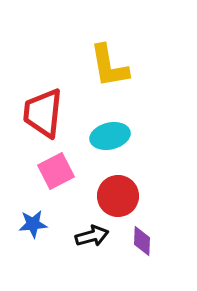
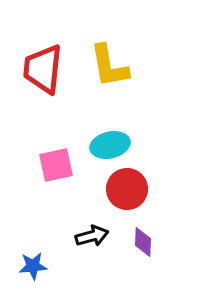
red trapezoid: moved 44 px up
cyan ellipse: moved 9 px down
pink square: moved 6 px up; rotated 15 degrees clockwise
red circle: moved 9 px right, 7 px up
blue star: moved 42 px down
purple diamond: moved 1 px right, 1 px down
